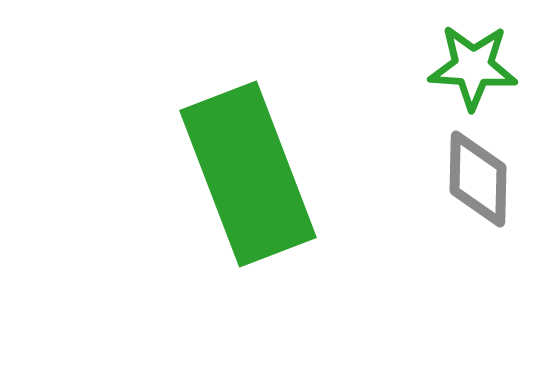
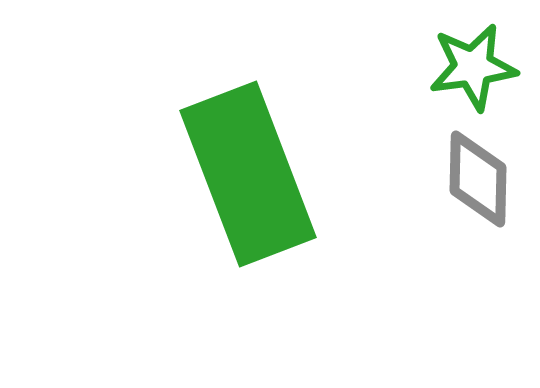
green star: rotated 12 degrees counterclockwise
